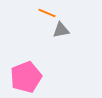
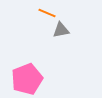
pink pentagon: moved 1 px right, 2 px down
